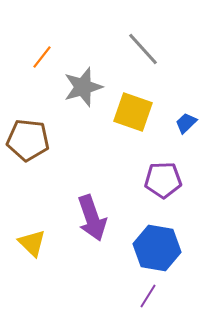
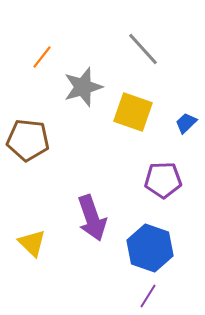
blue hexagon: moved 7 px left; rotated 9 degrees clockwise
